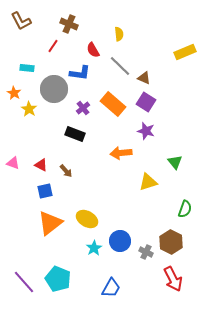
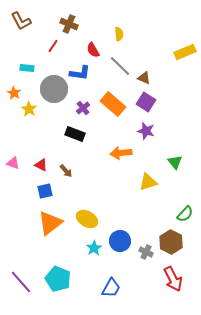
green semicircle: moved 5 px down; rotated 24 degrees clockwise
purple line: moved 3 px left
